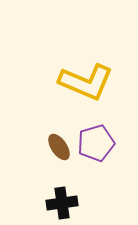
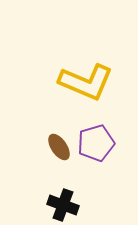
black cross: moved 1 px right, 2 px down; rotated 28 degrees clockwise
